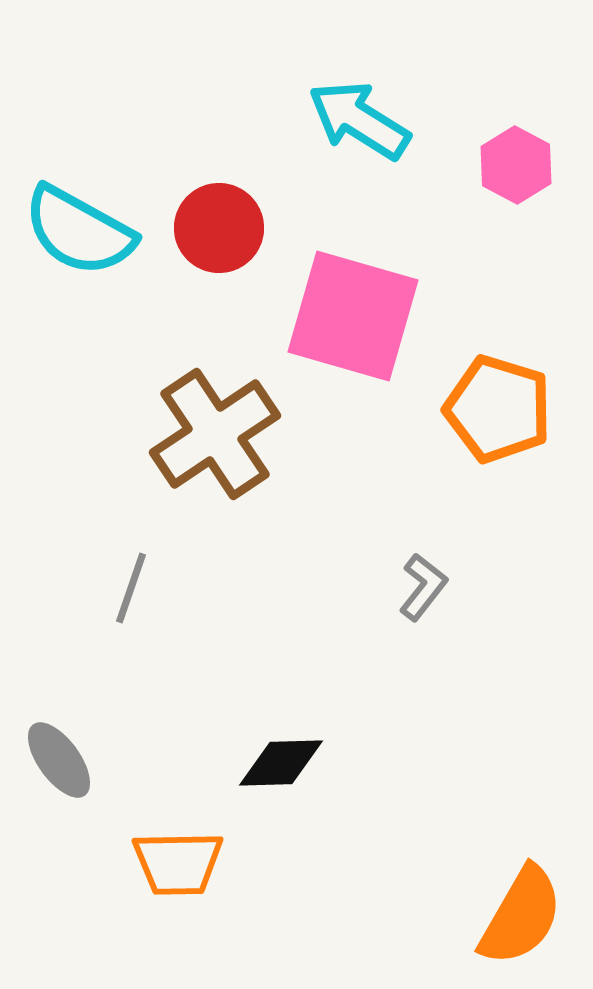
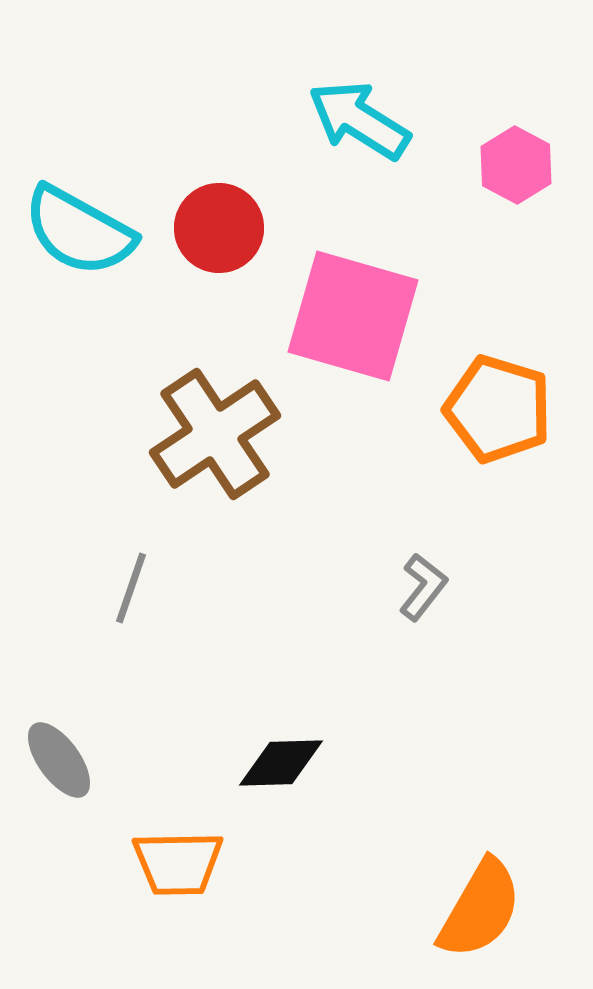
orange semicircle: moved 41 px left, 7 px up
